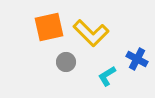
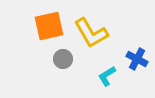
orange square: moved 1 px up
yellow L-shape: rotated 15 degrees clockwise
gray circle: moved 3 px left, 3 px up
